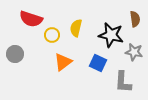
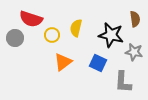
gray circle: moved 16 px up
